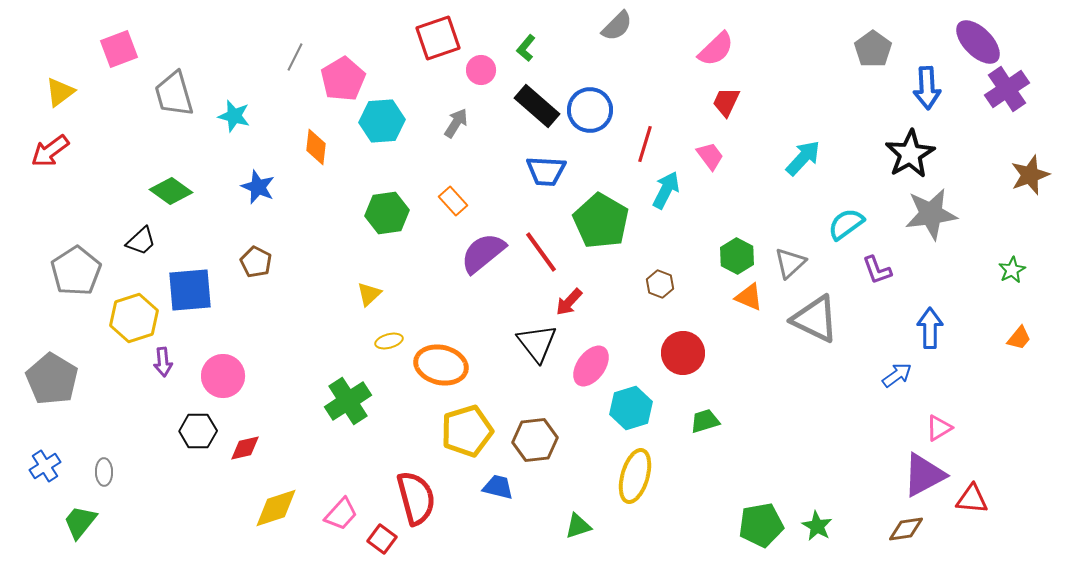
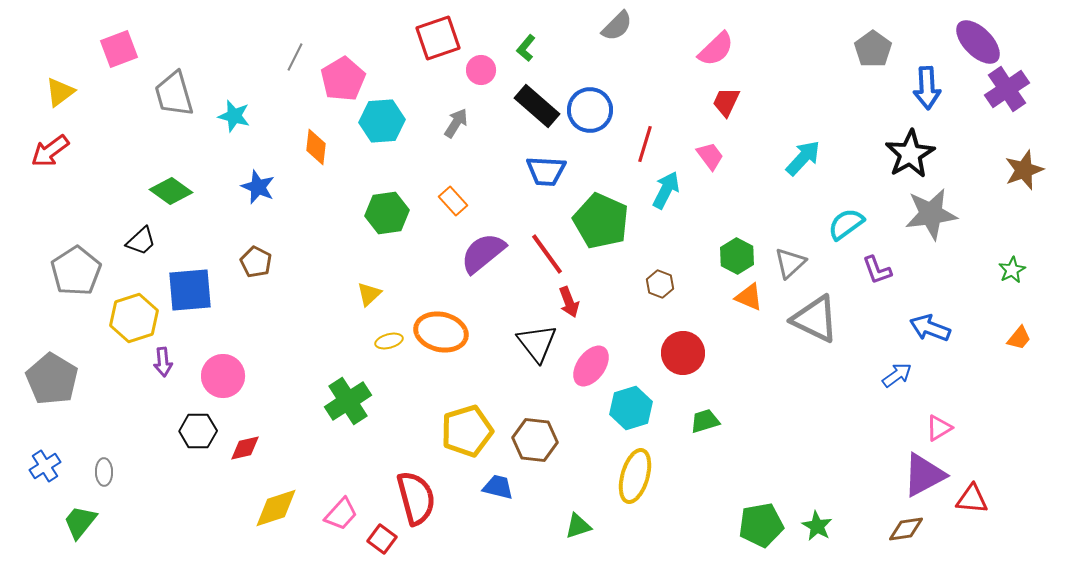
brown star at (1030, 175): moved 6 px left, 5 px up
green pentagon at (601, 221): rotated 6 degrees counterclockwise
red line at (541, 252): moved 6 px right, 2 px down
red arrow at (569, 302): rotated 64 degrees counterclockwise
blue arrow at (930, 328): rotated 69 degrees counterclockwise
orange ellipse at (441, 365): moved 33 px up
brown hexagon at (535, 440): rotated 12 degrees clockwise
